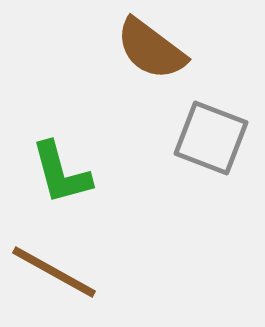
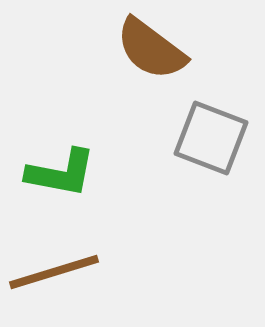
green L-shape: rotated 64 degrees counterclockwise
brown line: rotated 46 degrees counterclockwise
